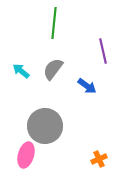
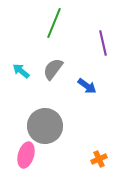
green line: rotated 16 degrees clockwise
purple line: moved 8 px up
